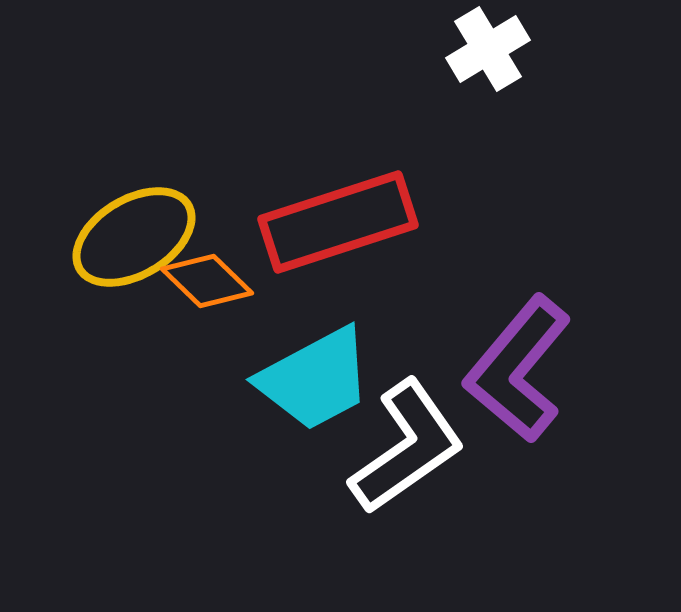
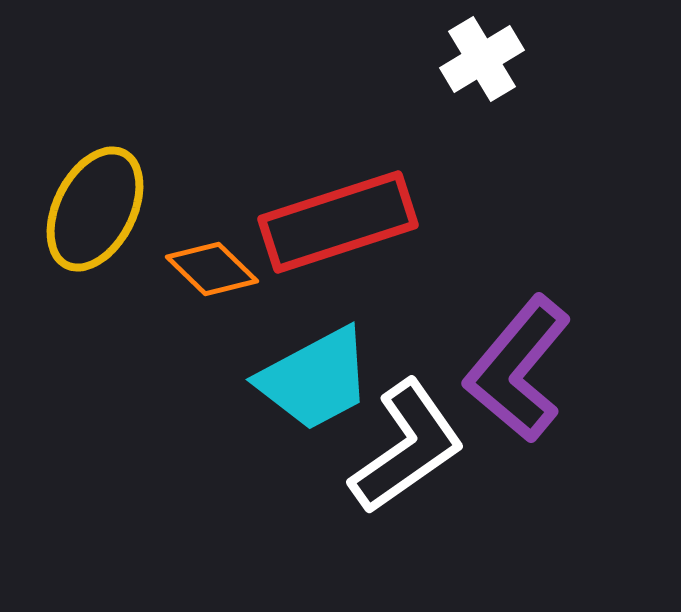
white cross: moved 6 px left, 10 px down
yellow ellipse: moved 39 px left, 28 px up; rotated 32 degrees counterclockwise
orange diamond: moved 5 px right, 12 px up
